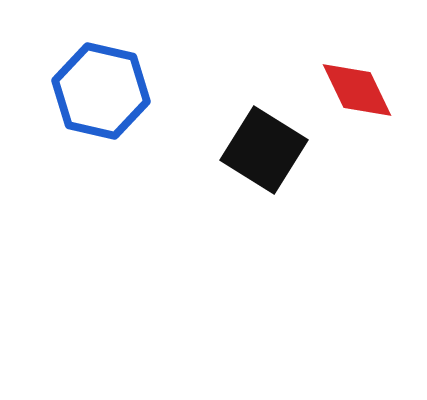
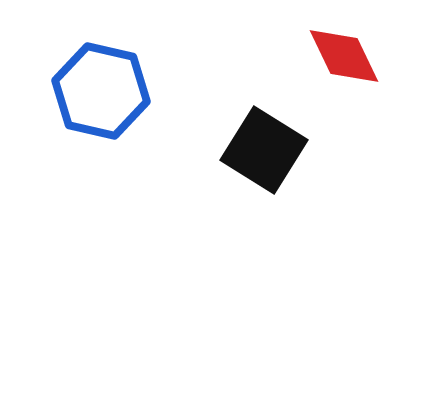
red diamond: moved 13 px left, 34 px up
